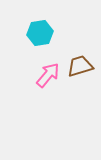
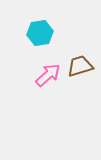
pink arrow: rotated 8 degrees clockwise
